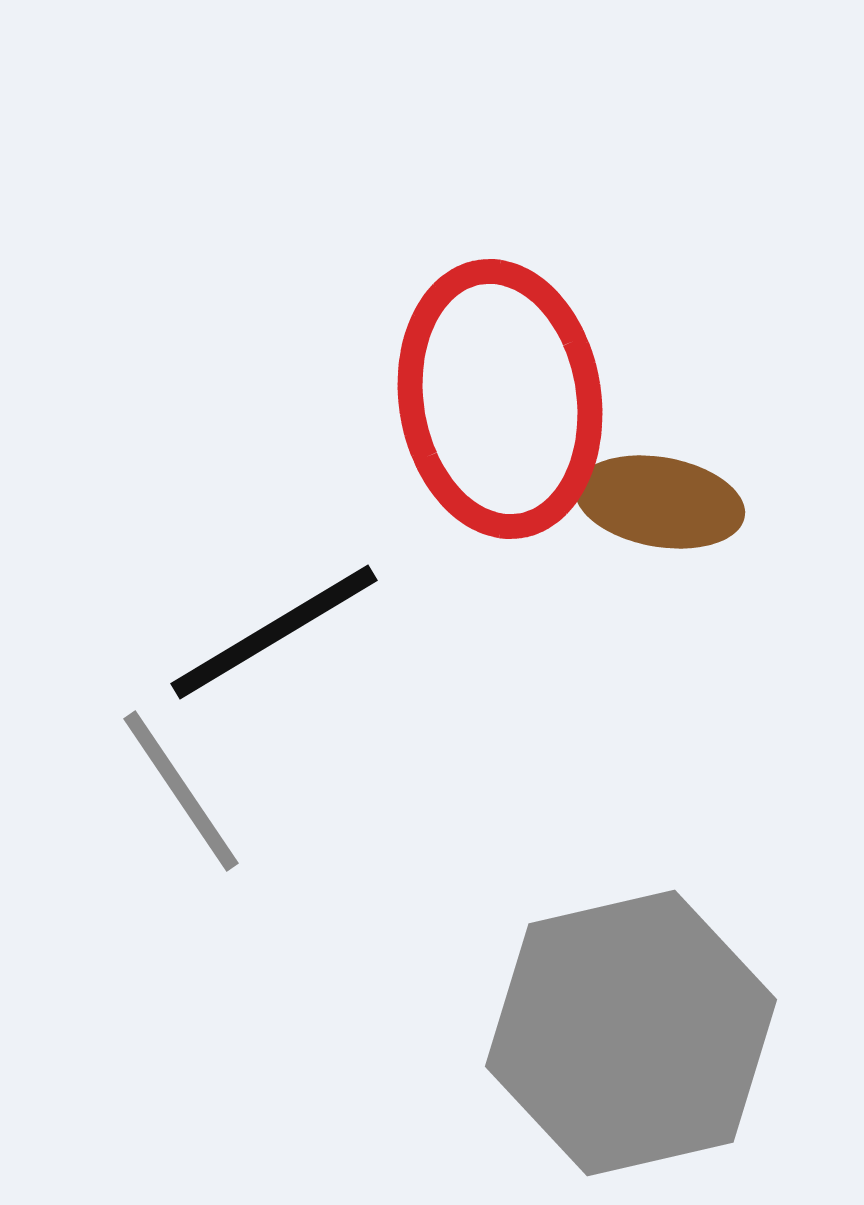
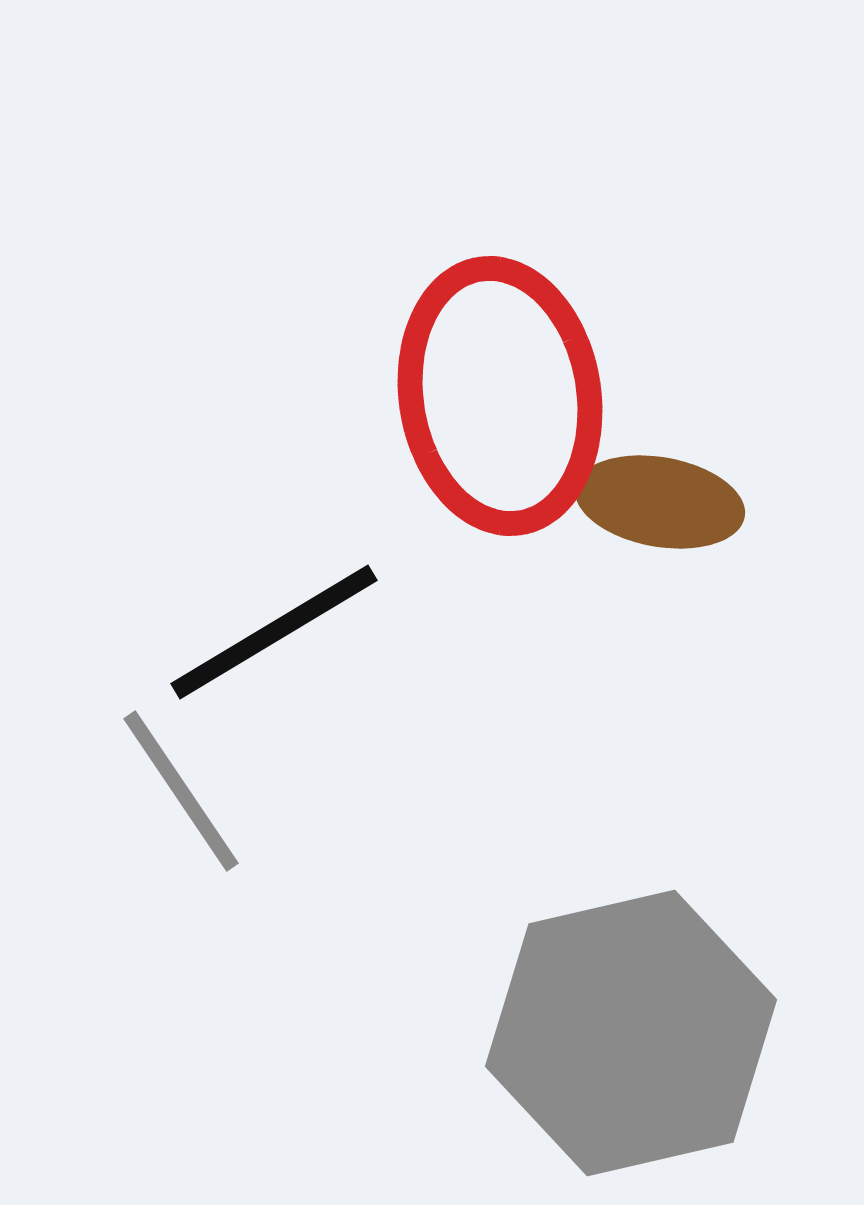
red ellipse: moved 3 px up
